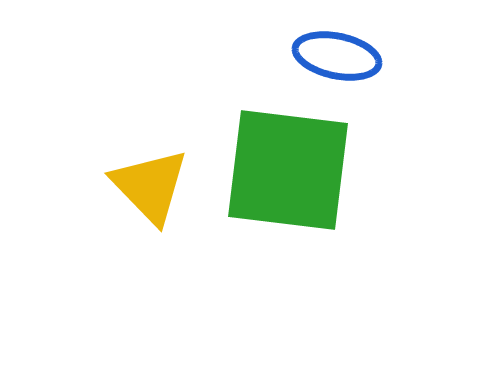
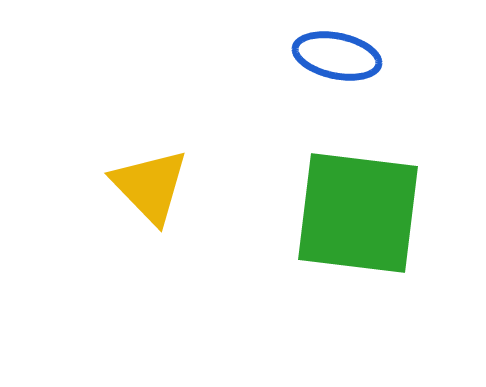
green square: moved 70 px right, 43 px down
